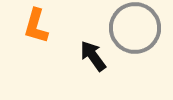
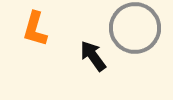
orange L-shape: moved 1 px left, 3 px down
